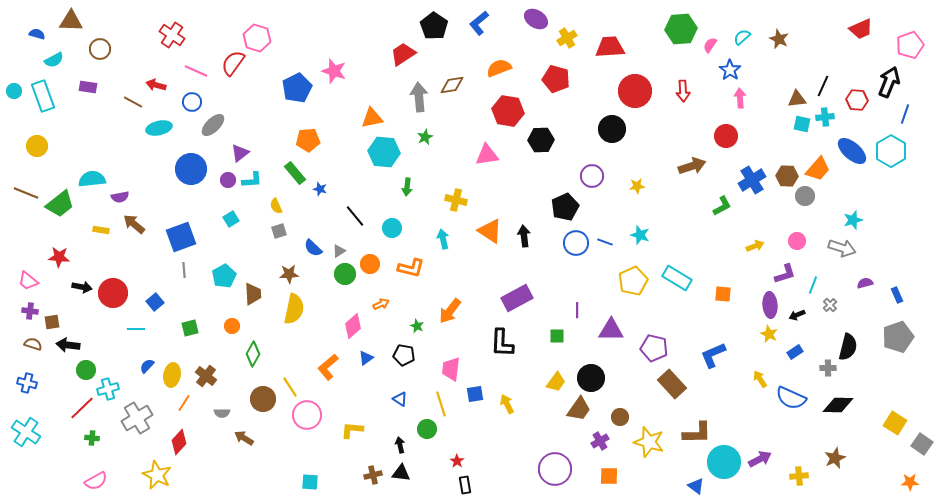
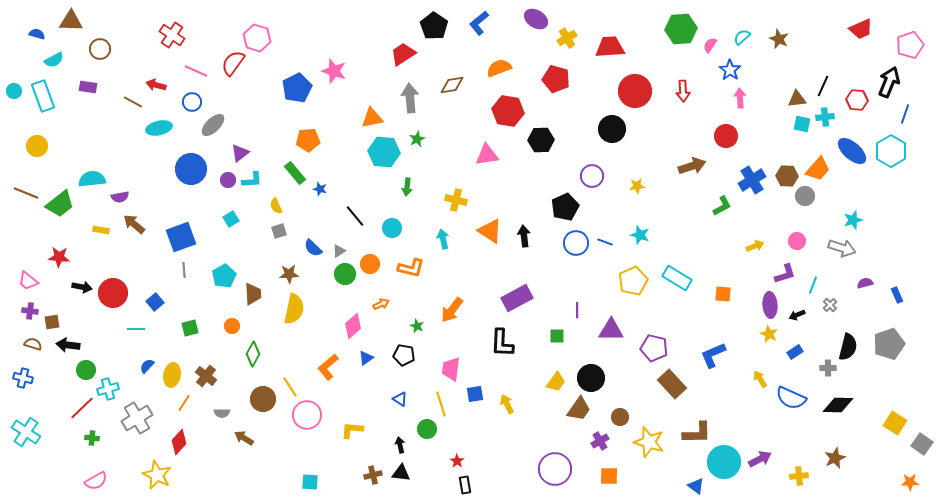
gray arrow at (419, 97): moved 9 px left, 1 px down
green star at (425, 137): moved 8 px left, 2 px down
orange arrow at (450, 311): moved 2 px right, 1 px up
gray pentagon at (898, 337): moved 9 px left, 7 px down
blue cross at (27, 383): moved 4 px left, 5 px up
